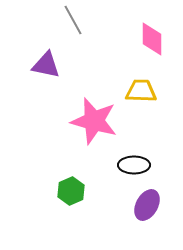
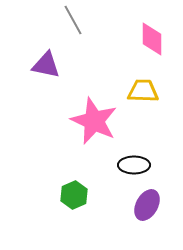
yellow trapezoid: moved 2 px right
pink star: rotated 9 degrees clockwise
green hexagon: moved 3 px right, 4 px down
